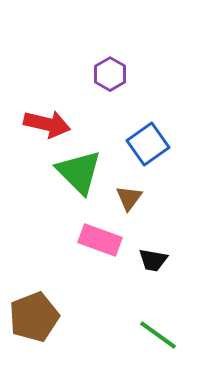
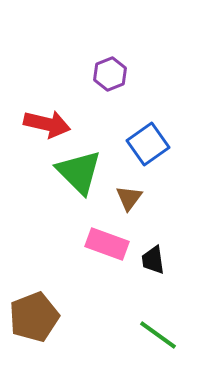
purple hexagon: rotated 8 degrees clockwise
pink rectangle: moved 7 px right, 4 px down
black trapezoid: rotated 72 degrees clockwise
